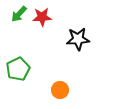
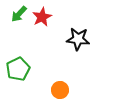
red star: rotated 24 degrees counterclockwise
black star: rotated 10 degrees clockwise
